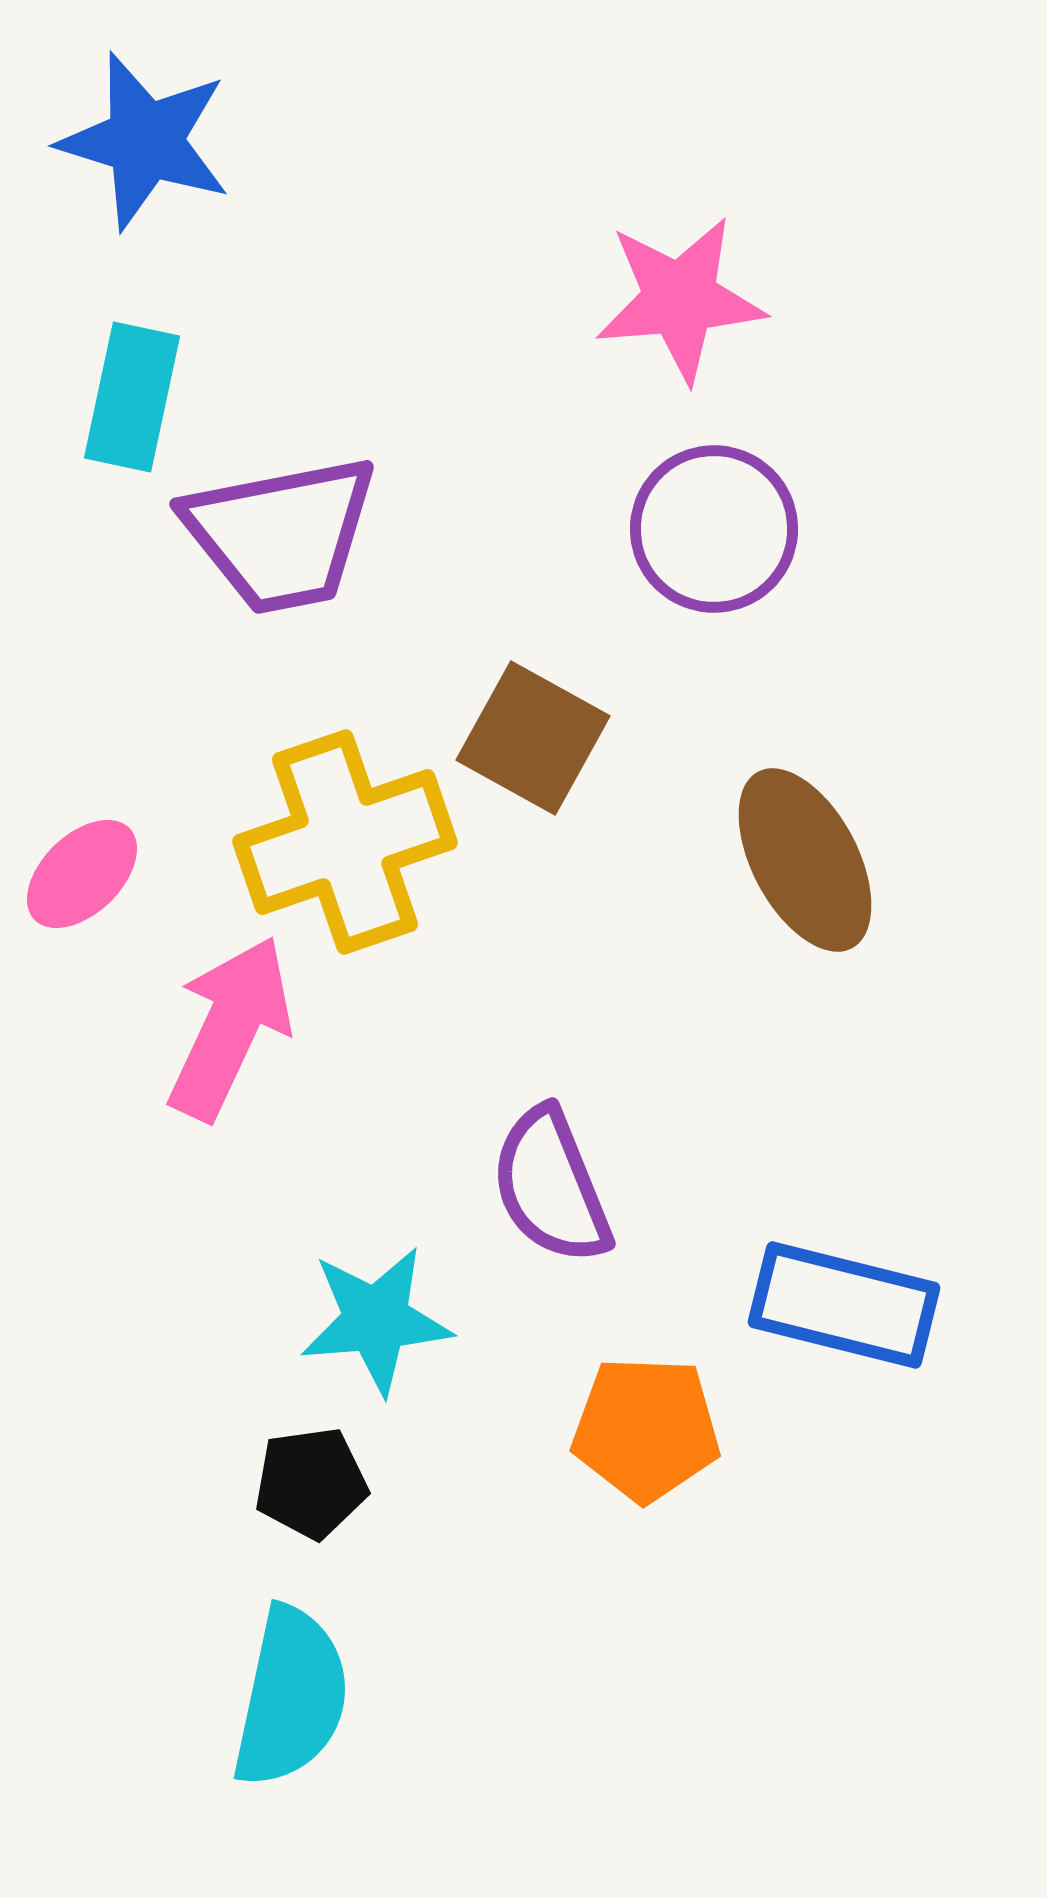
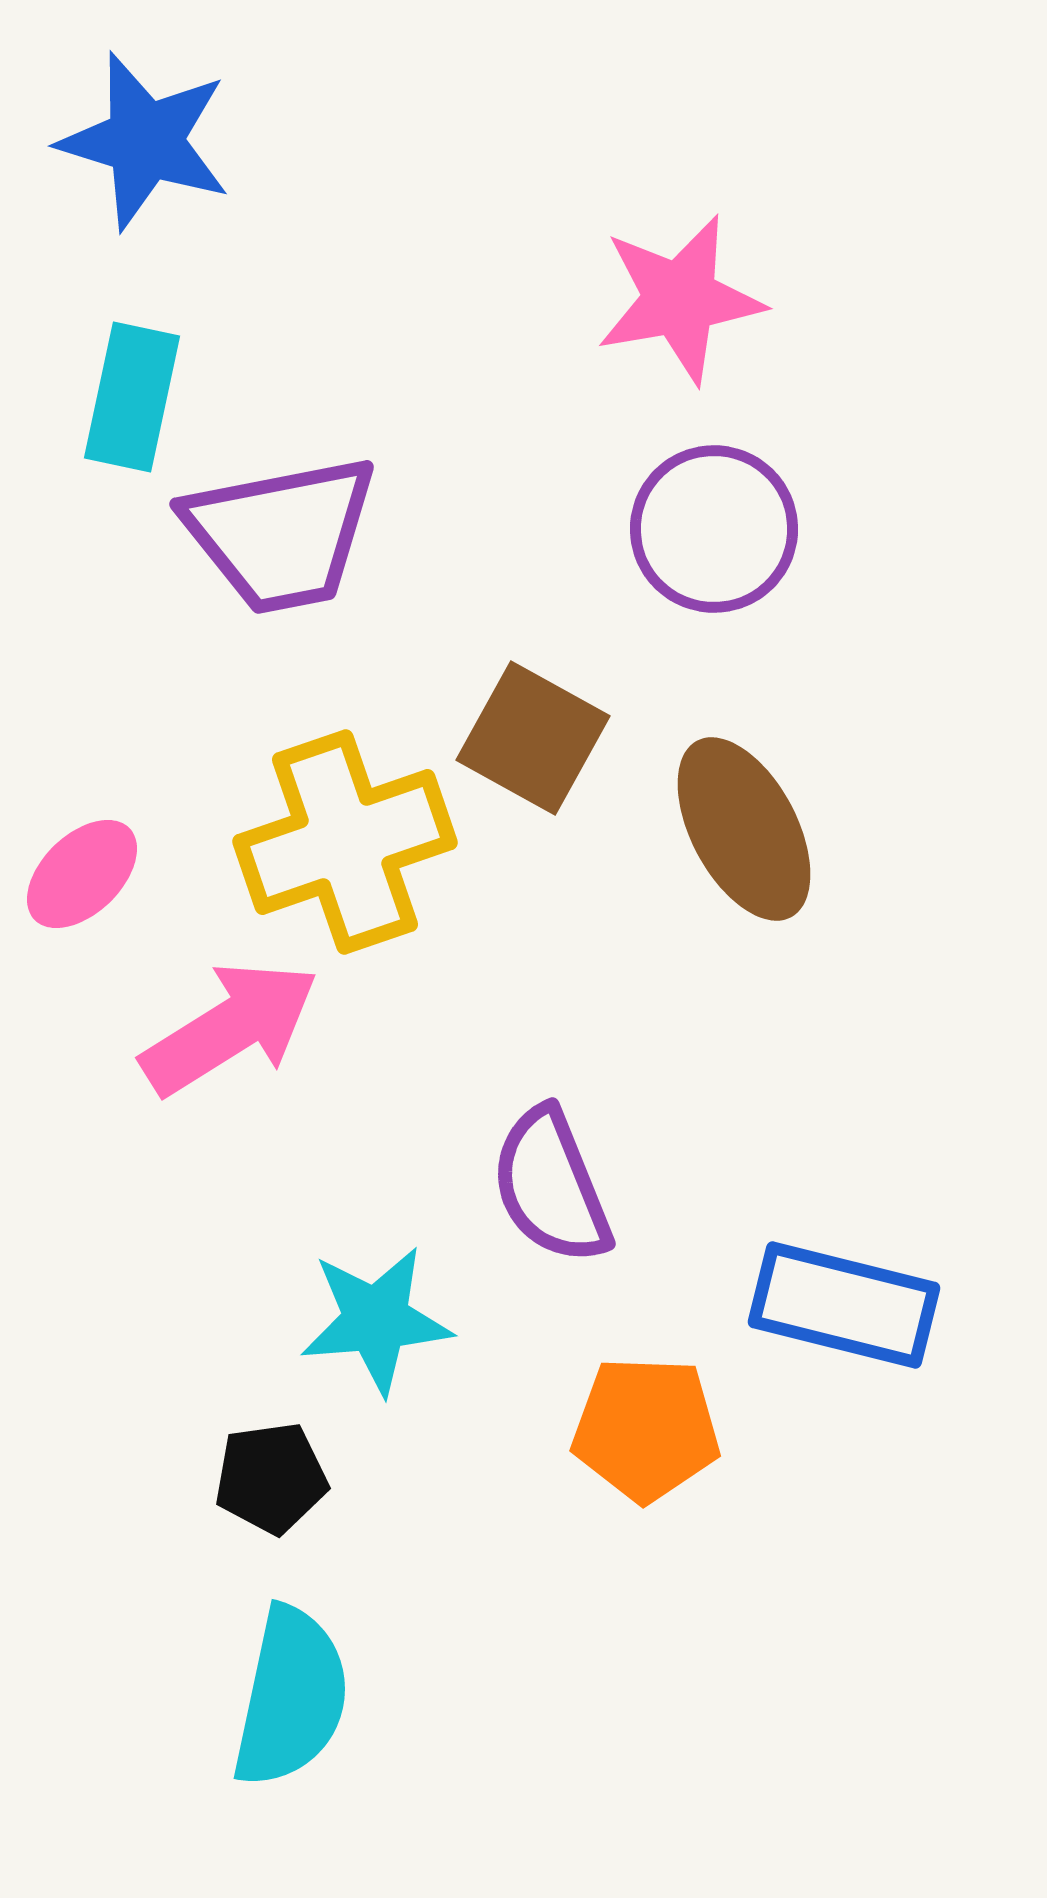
pink star: rotated 5 degrees counterclockwise
brown ellipse: moved 61 px left, 31 px up
pink arrow: rotated 33 degrees clockwise
black pentagon: moved 40 px left, 5 px up
